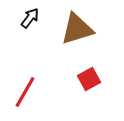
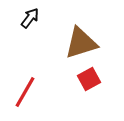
brown triangle: moved 4 px right, 14 px down
